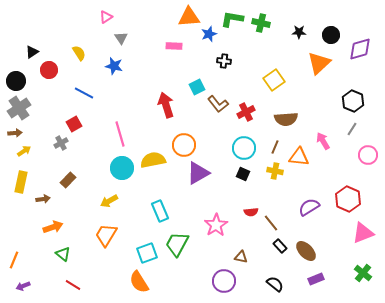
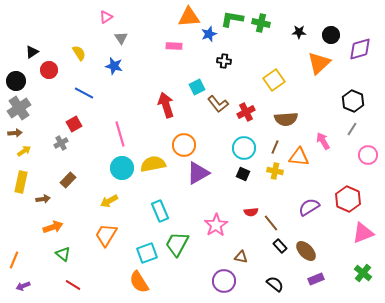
yellow semicircle at (153, 160): moved 4 px down
